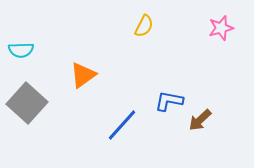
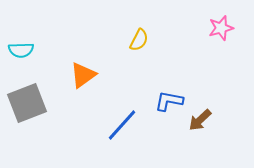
yellow semicircle: moved 5 px left, 14 px down
gray square: rotated 27 degrees clockwise
